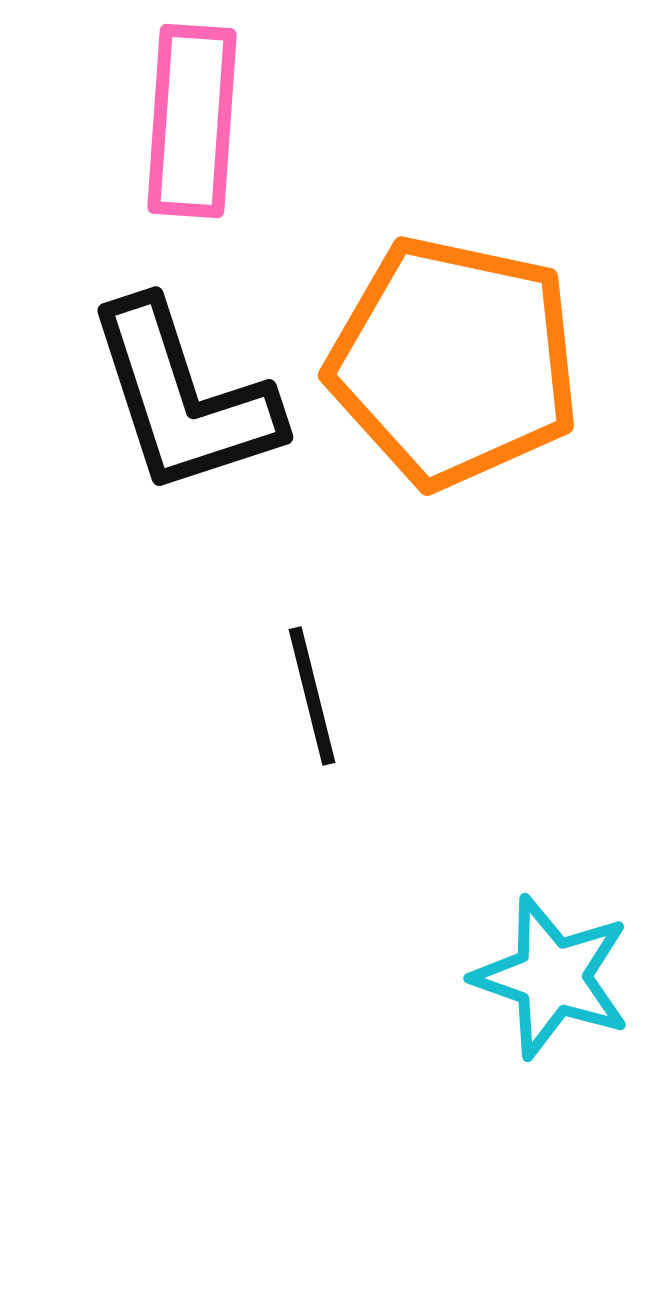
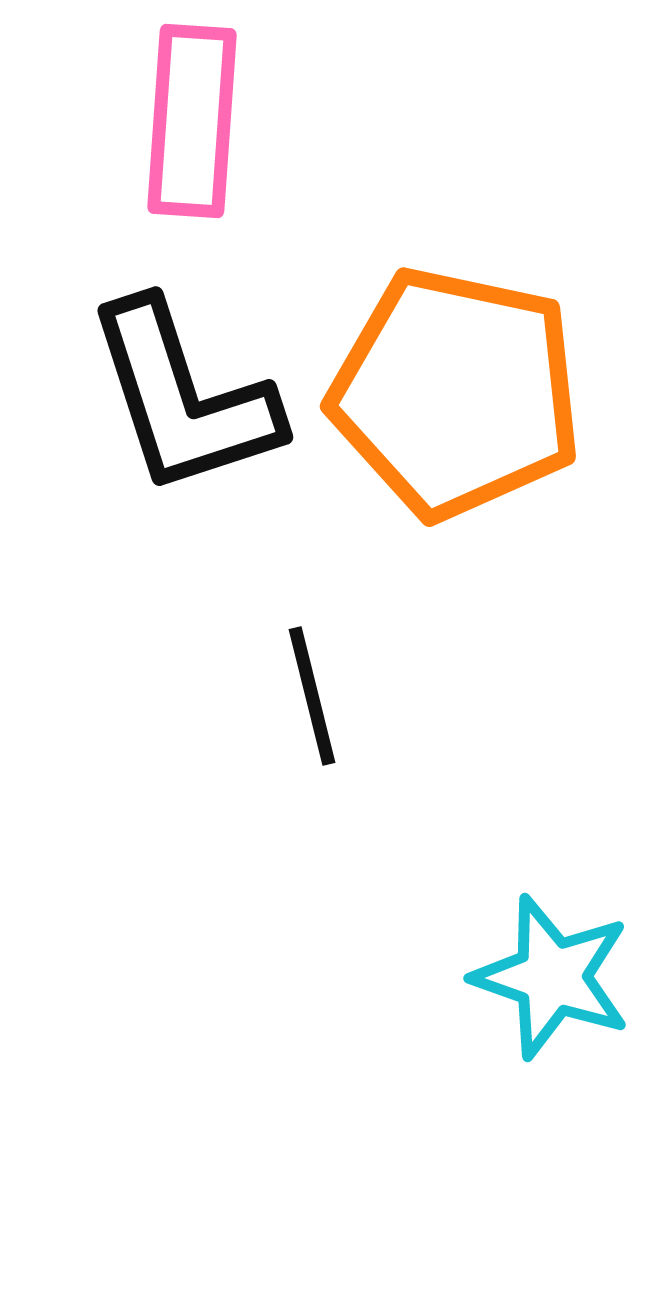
orange pentagon: moved 2 px right, 31 px down
